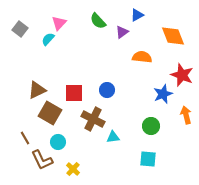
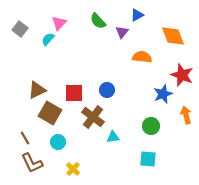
purple triangle: rotated 16 degrees counterclockwise
brown cross: moved 2 px up; rotated 10 degrees clockwise
brown L-shape: moved 10 px left, 3 px down
